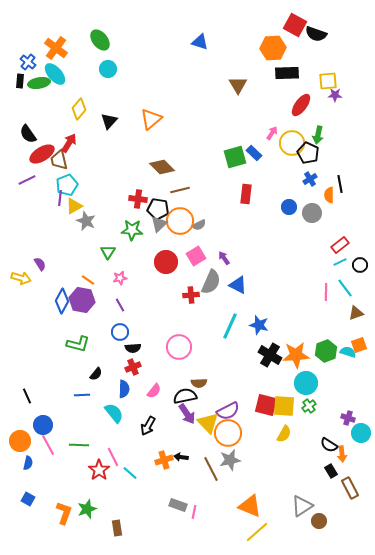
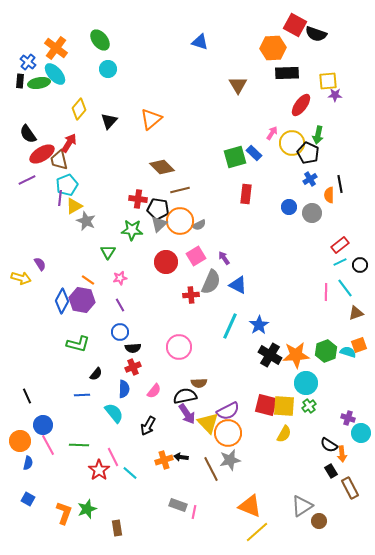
blue star at (259, 325): rotated 24 degrees clockwise
